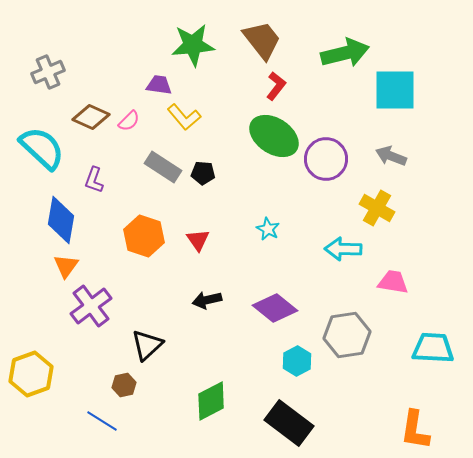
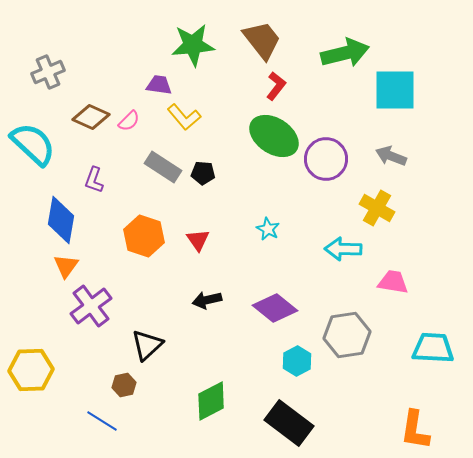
cyan semicircle: moved 9 px left, 4 px up
yellow hexagon: moved 4 px up; rotated 18 degrees clockwise
